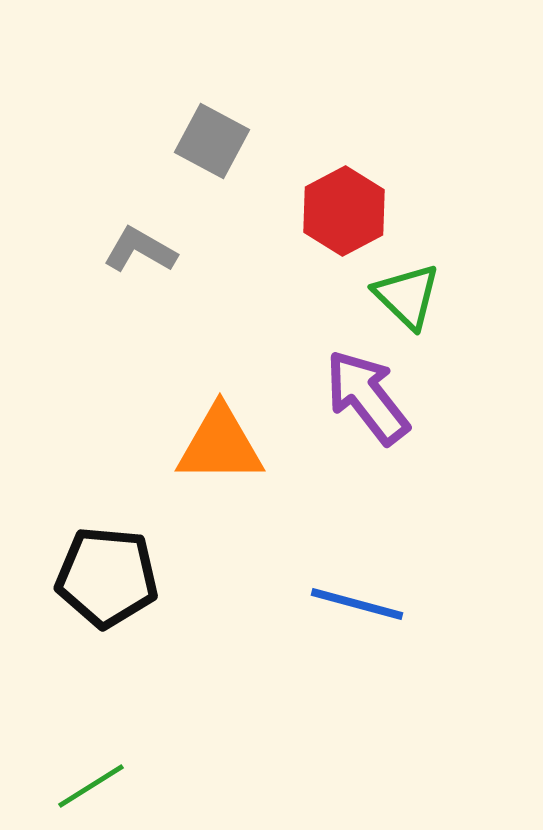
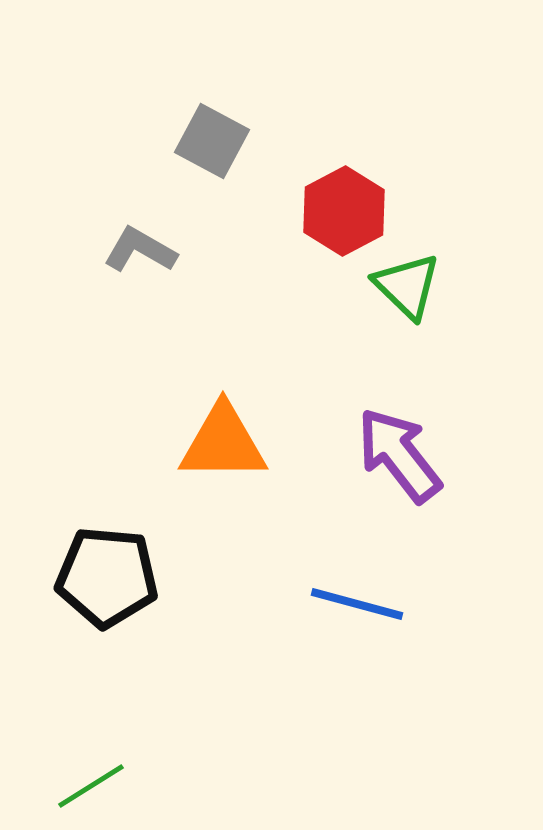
green triangle: moved 10 px up
purple arrow: moved 32 px right, 58 px down
orange triangle: moved 3 px right, 2 px up
